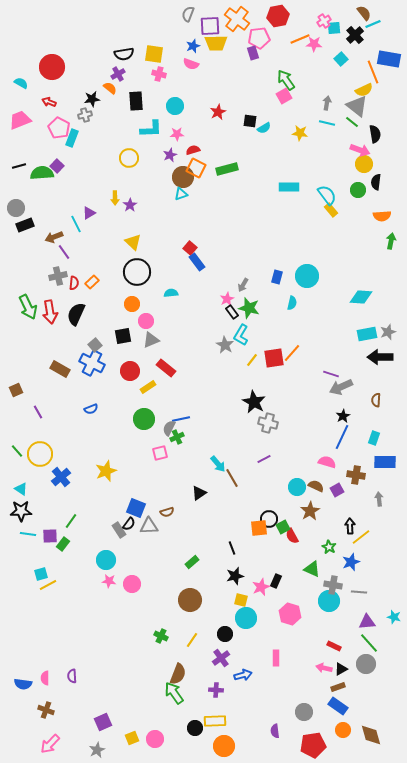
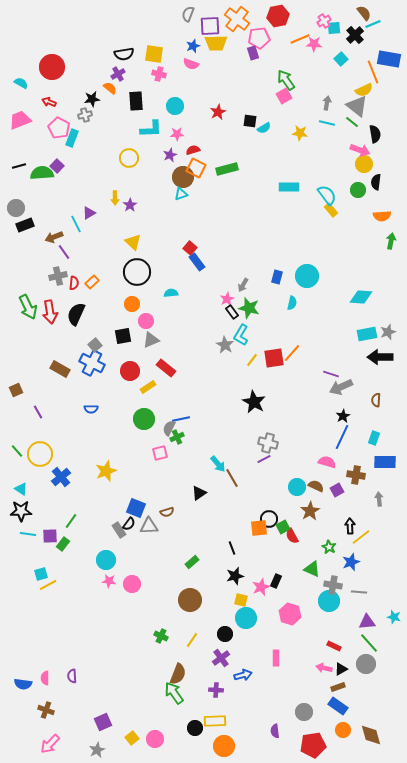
blue semicircle at (91, 409): rotated 24 degrees clockwise
gray cross at (268, 423): moved 20 px down
yellow square at (132, 738): rotated 16 degrees counterclockwise
